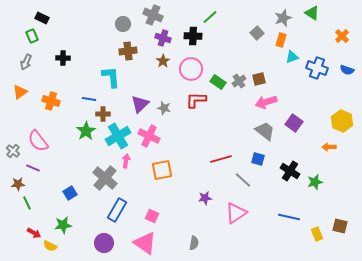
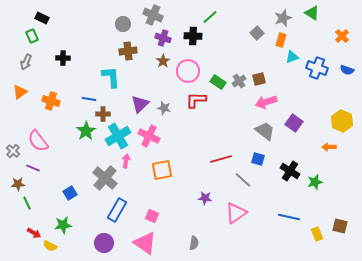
pink circle at (191, 69): moved 3 px left, 2 px down
purple star at (205, 198): rotated 16 degrees clockwise
